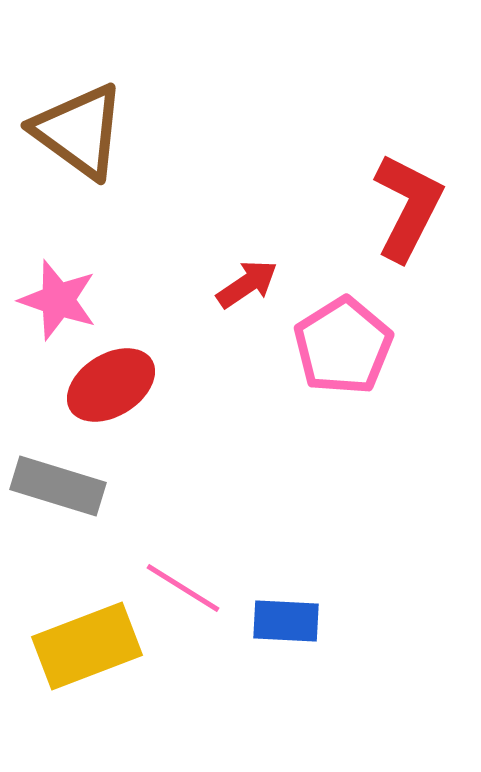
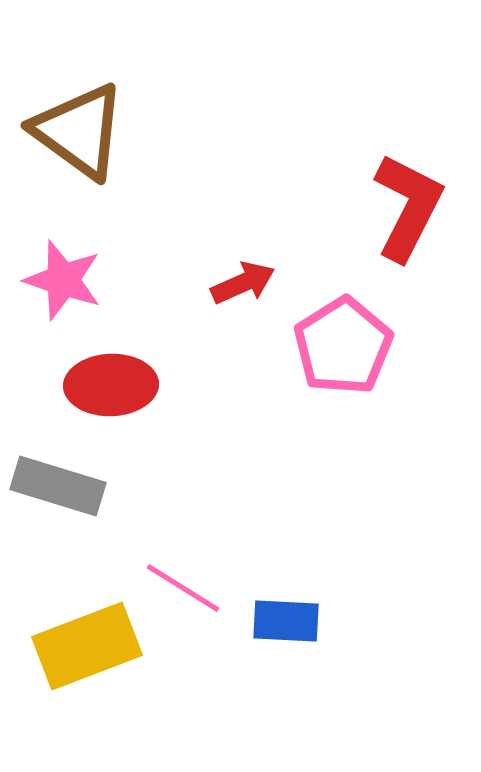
red arrow: moved 4 px left, 1 px up; rotated 10 degrees clockwise
pink star: moved 5 px right, 20 px up
red ellipse: rotated 30 degrees clockwise
